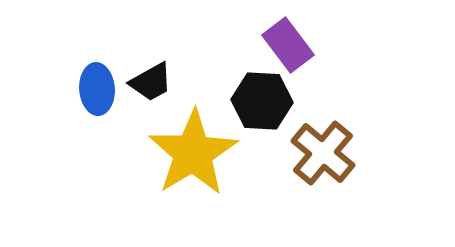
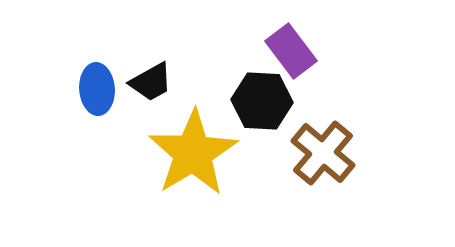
purple rectangle: moved 3 px right, 6 px down
